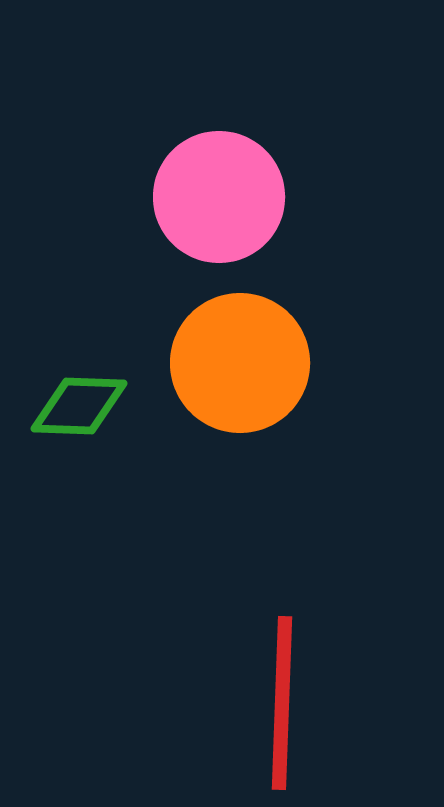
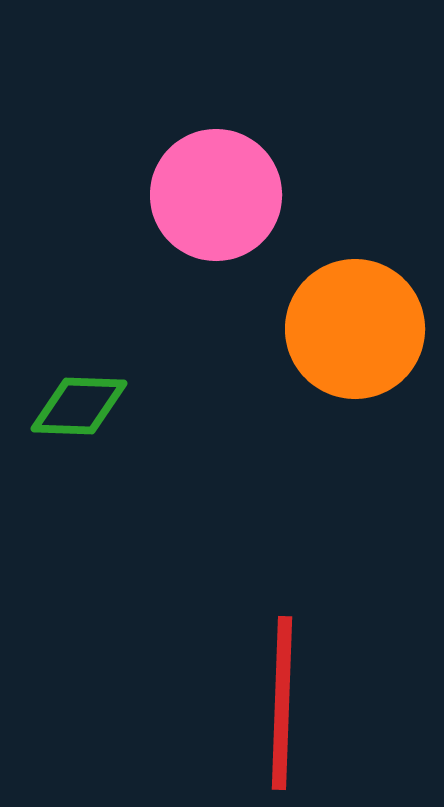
pink circle: moved 3 px left, 2 px up
orange circle: moved 115 px right, 34 px up
